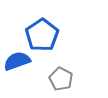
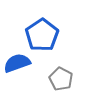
blue semicircle: moved 2 px down
